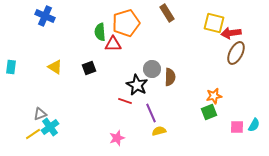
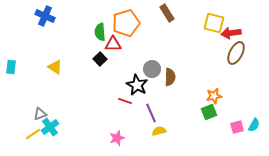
black square: moved 11 px right, 9 px up; rotated 24 degrees counterclockwise
pink square: rotated 16 degrees counterclockwise
